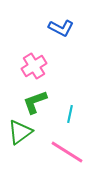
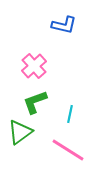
blue L-shape: moved 3 px right, 3 px up; rotated 15 degrees counterclockwise
pink cross: rotated 10 degrees counterclockwise
pink line: moved 1 px right, 2 px up
